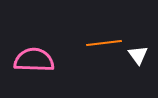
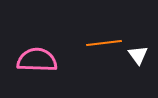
pink semicircle: moved 3 px right
